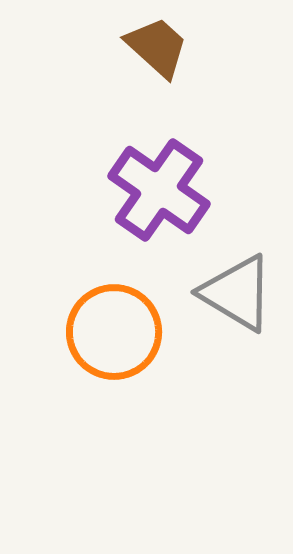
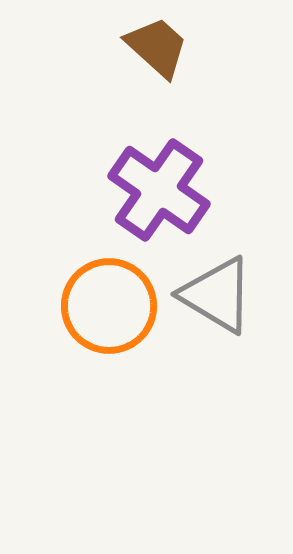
gray triangle: moved 20 px left, 2 px down
orange circle: moved 5 px left, 26 px up
